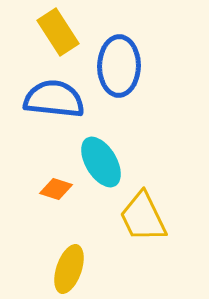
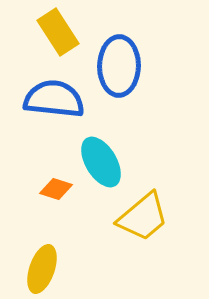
yellow trapezoid: rotated 104 degrees counterclockwise
yellow ellipse: moved 27 px left
